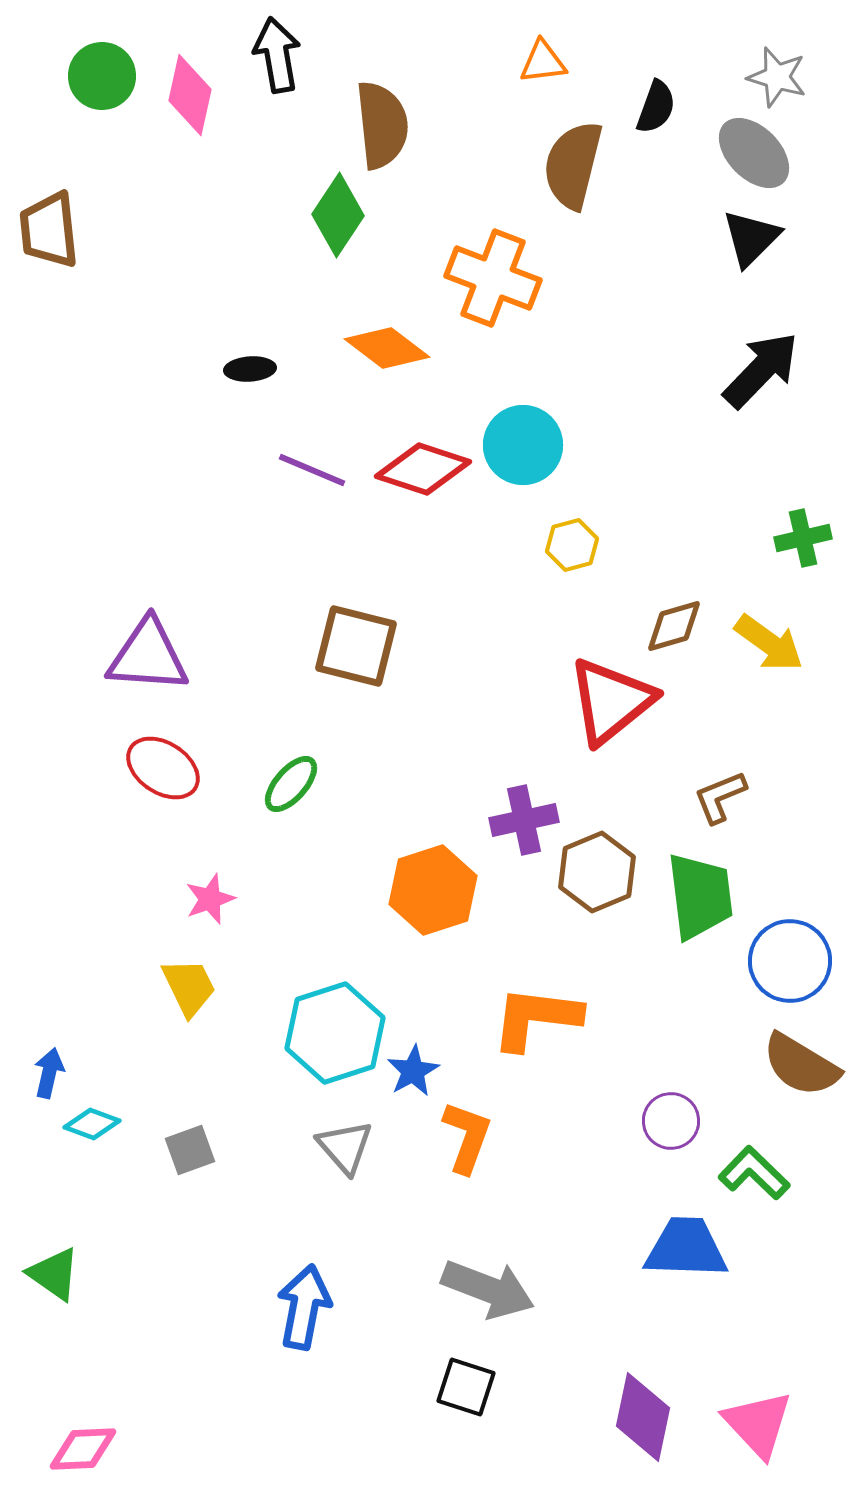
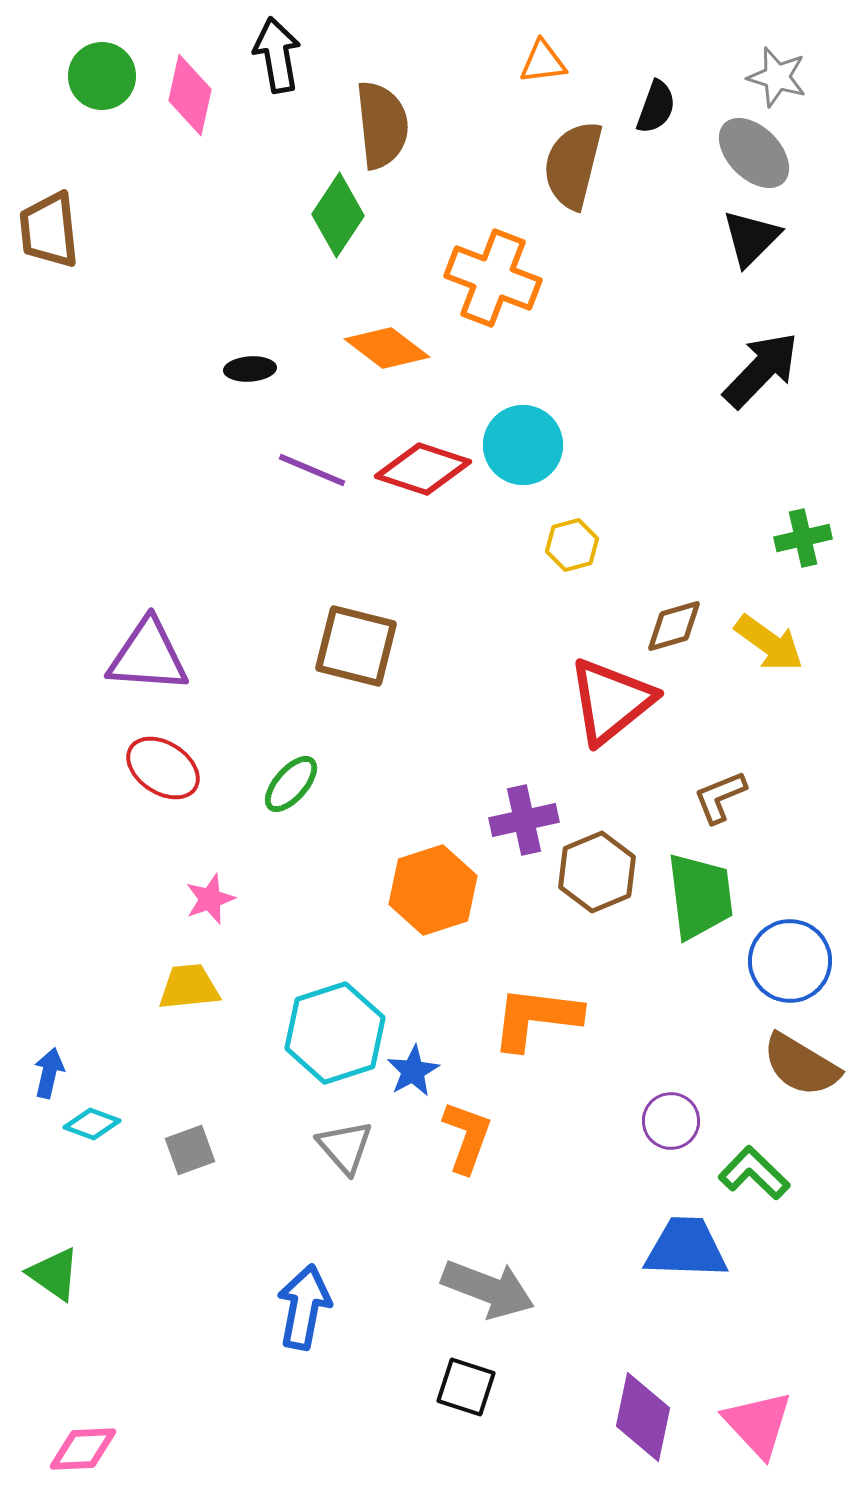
yellow trapezoid at (189, 987): rotated 70 degrees counterclockwise
